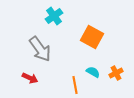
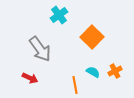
cyan cross: moved 5 px right, 1 px up
orange square: rotated 15 degrees clockwise
orange cross: moved 1 px left, 2 px up
